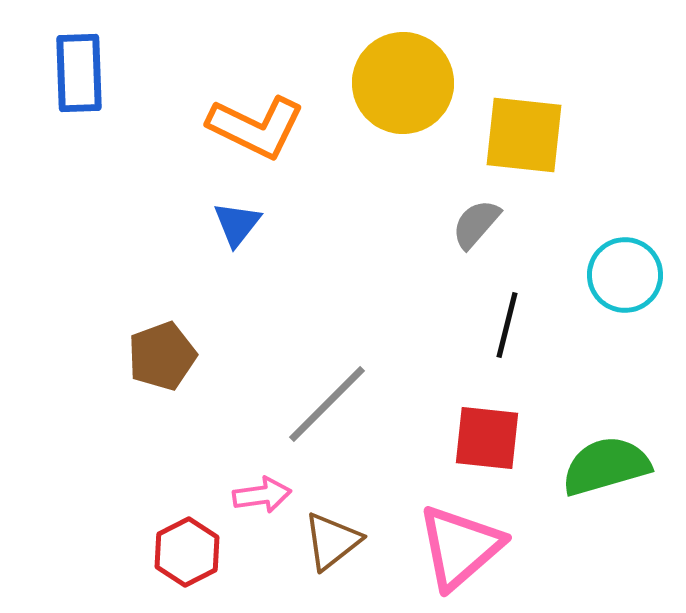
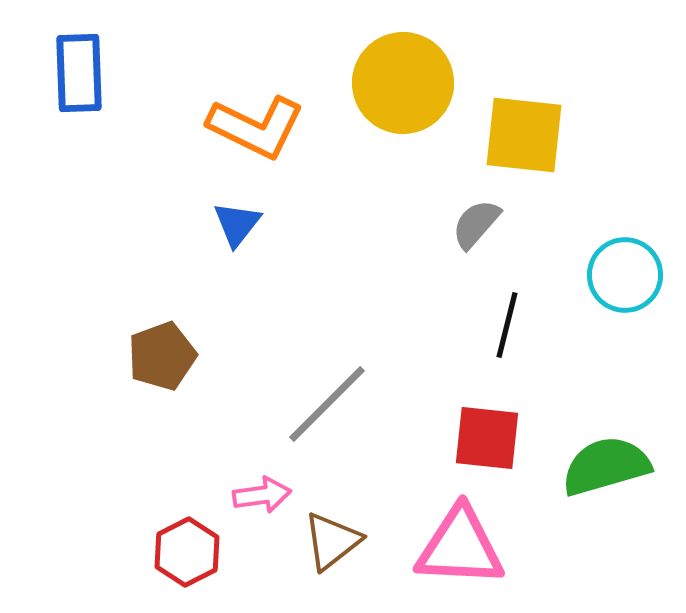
pink triangle: rotated 44 degrees clockwise
